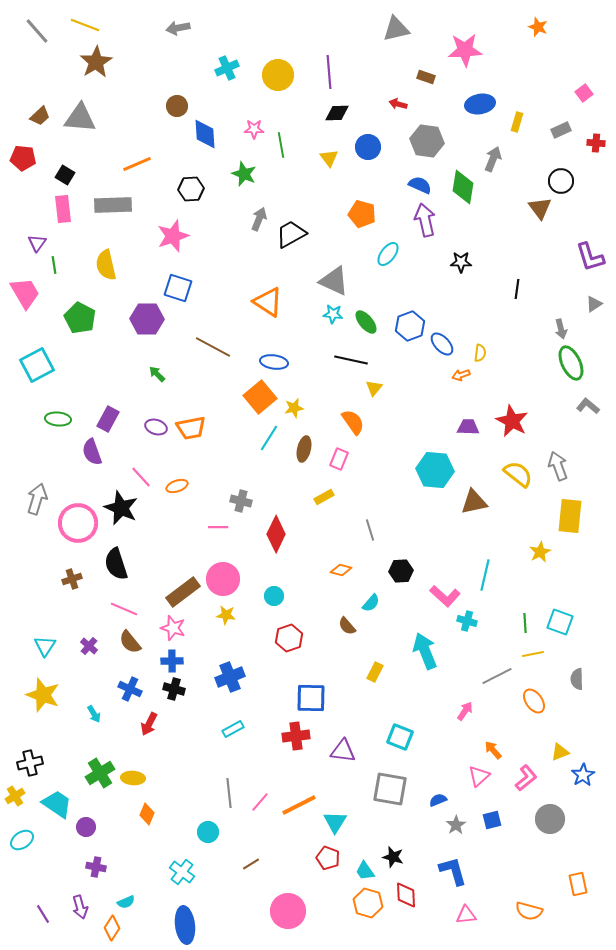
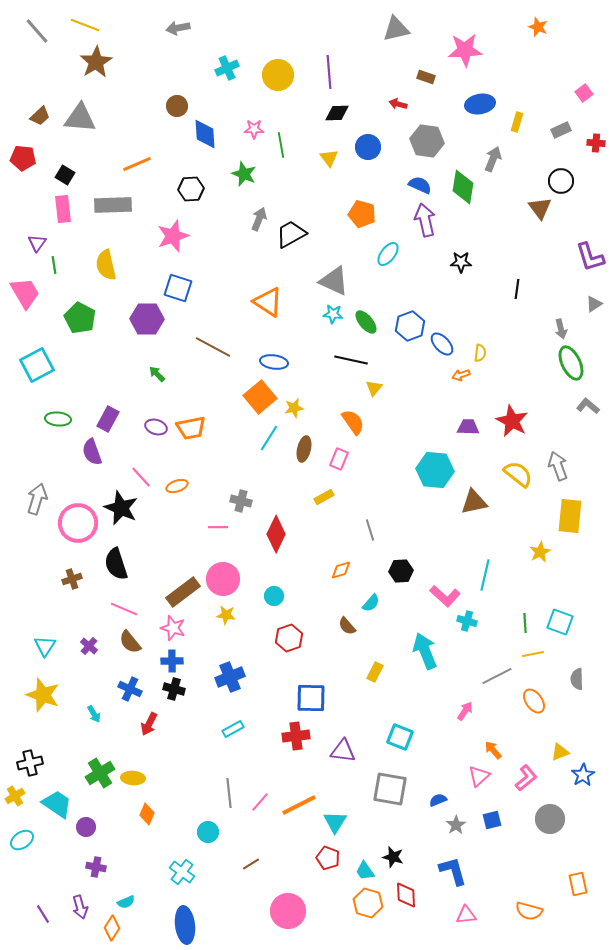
orange diamond at (341, 570): rotated 30 degrees counterclockwise
